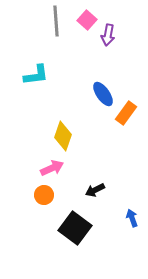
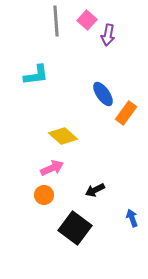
yellow diamond: rotated 68 degrees counterclockwise
